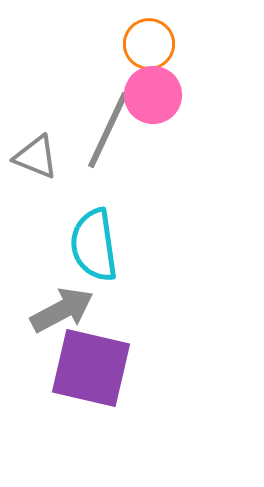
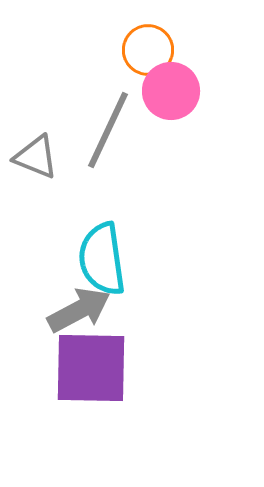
orange circle: moved 1 px left, 6 px down
pink circle: moved 18 px right, 4 px up
cyan semicircle: moved 8 px right, 14 px down
gray arrow: moved 17 px right
purple square: rotated 12 degrees counterclockwise
